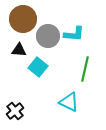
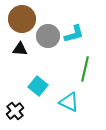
brown circle: moved 1 px left
cyan L-shape: rotated 20 degrees counterclockwise
black triangle: moved 1 px right, 1 px up
cyan square: moved 19 px down
